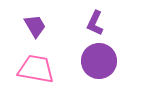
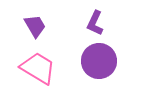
pink trapezoid: moved 2 px right, 1 px up; rotated 21 degrees clockwise
